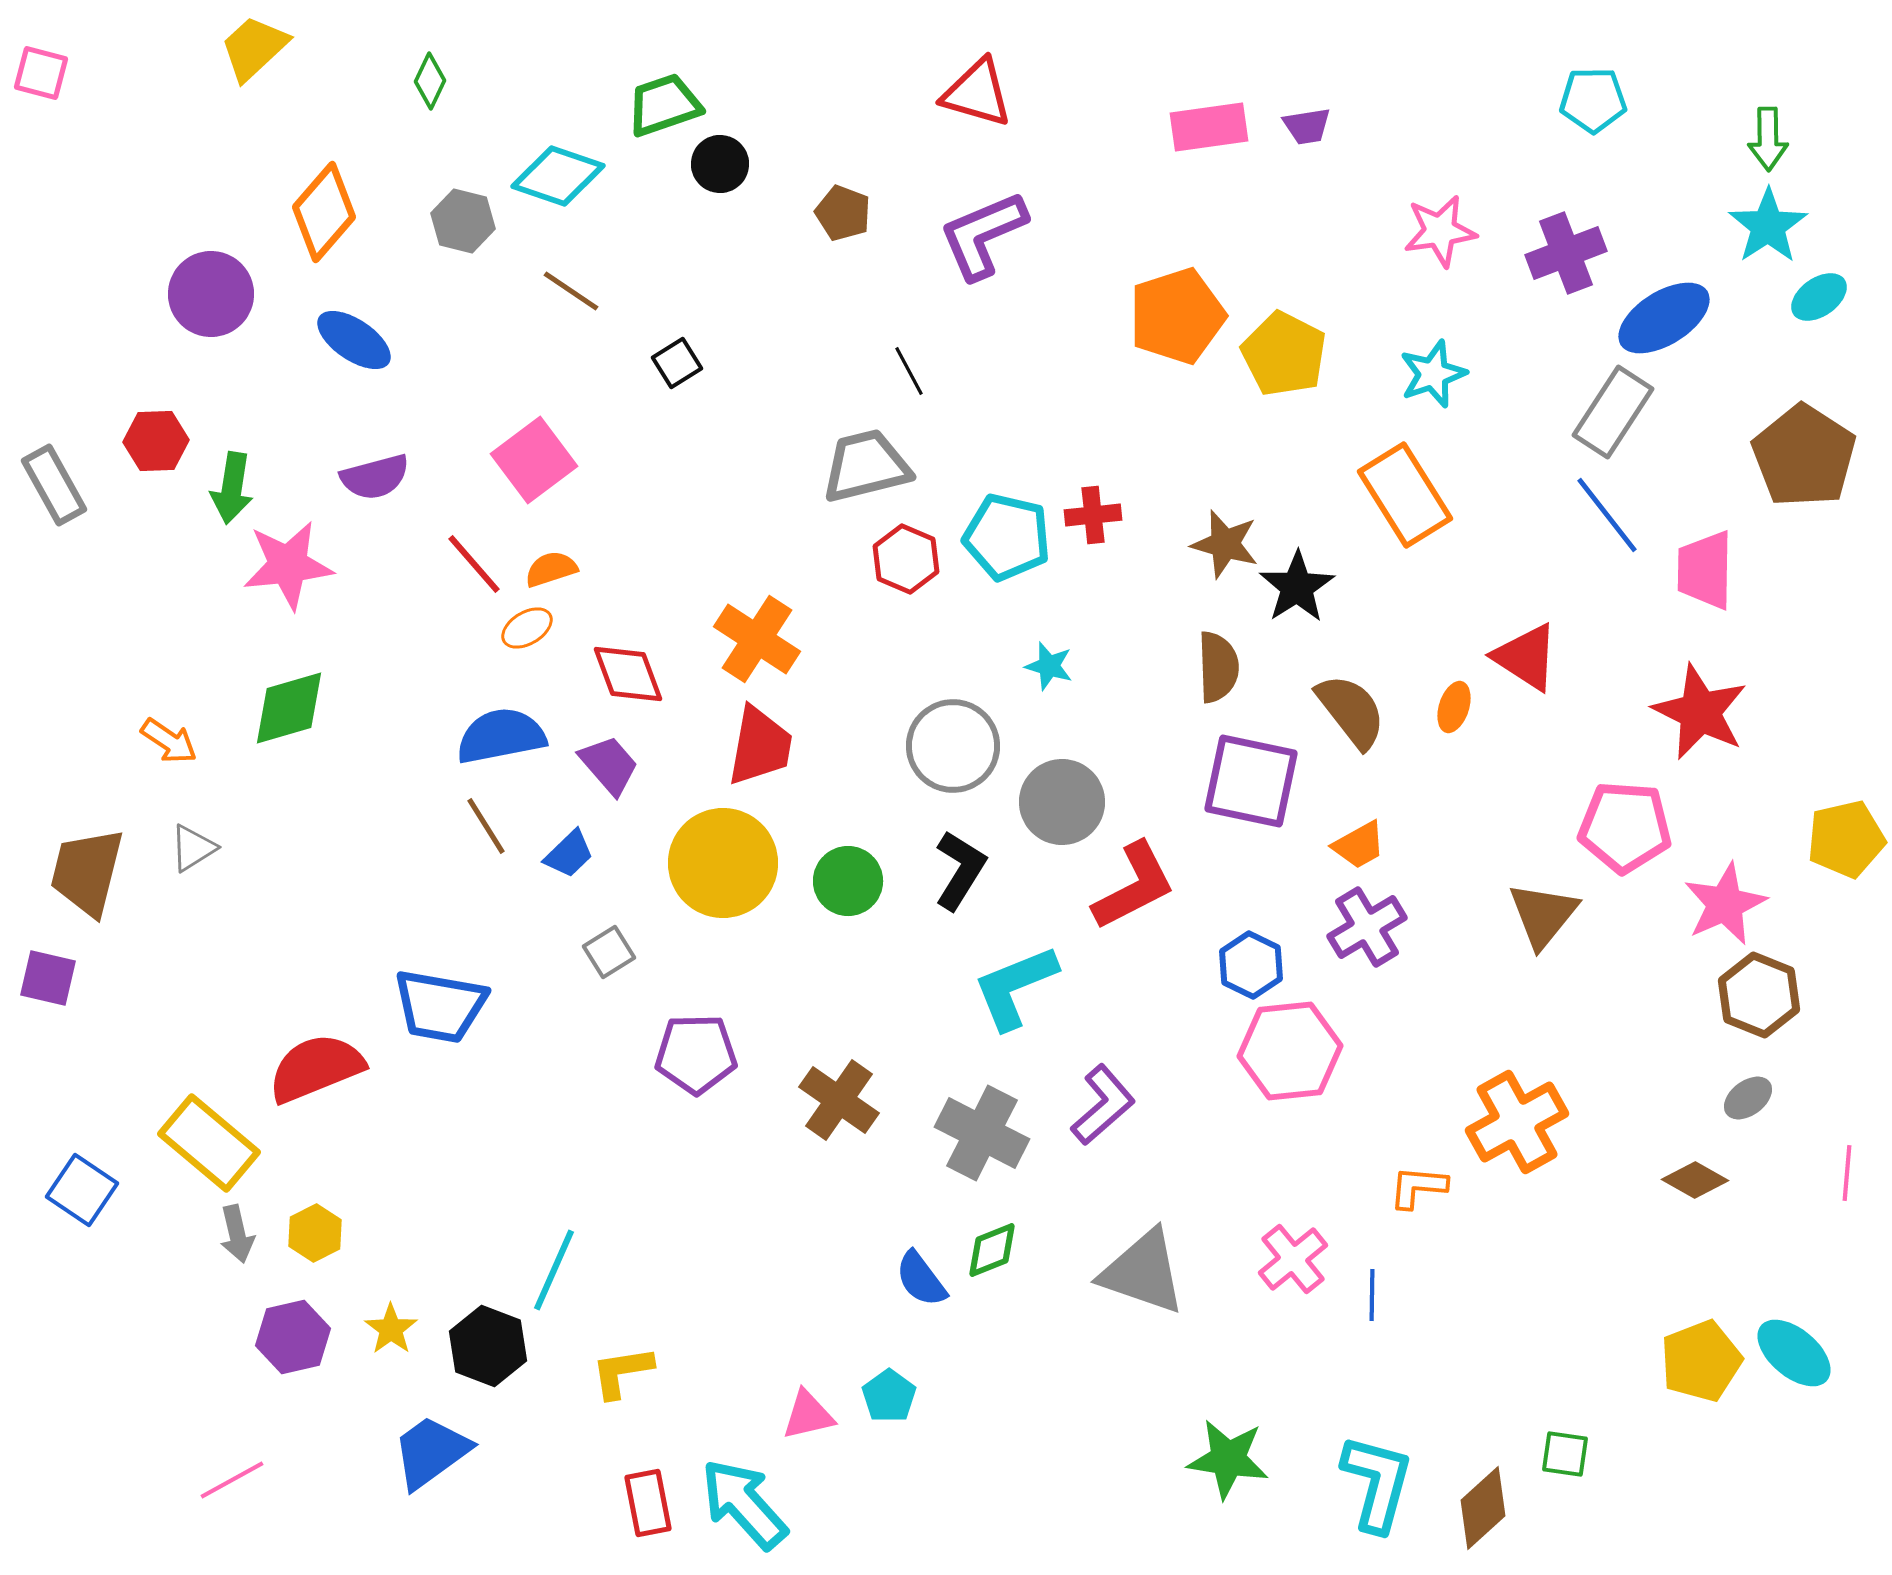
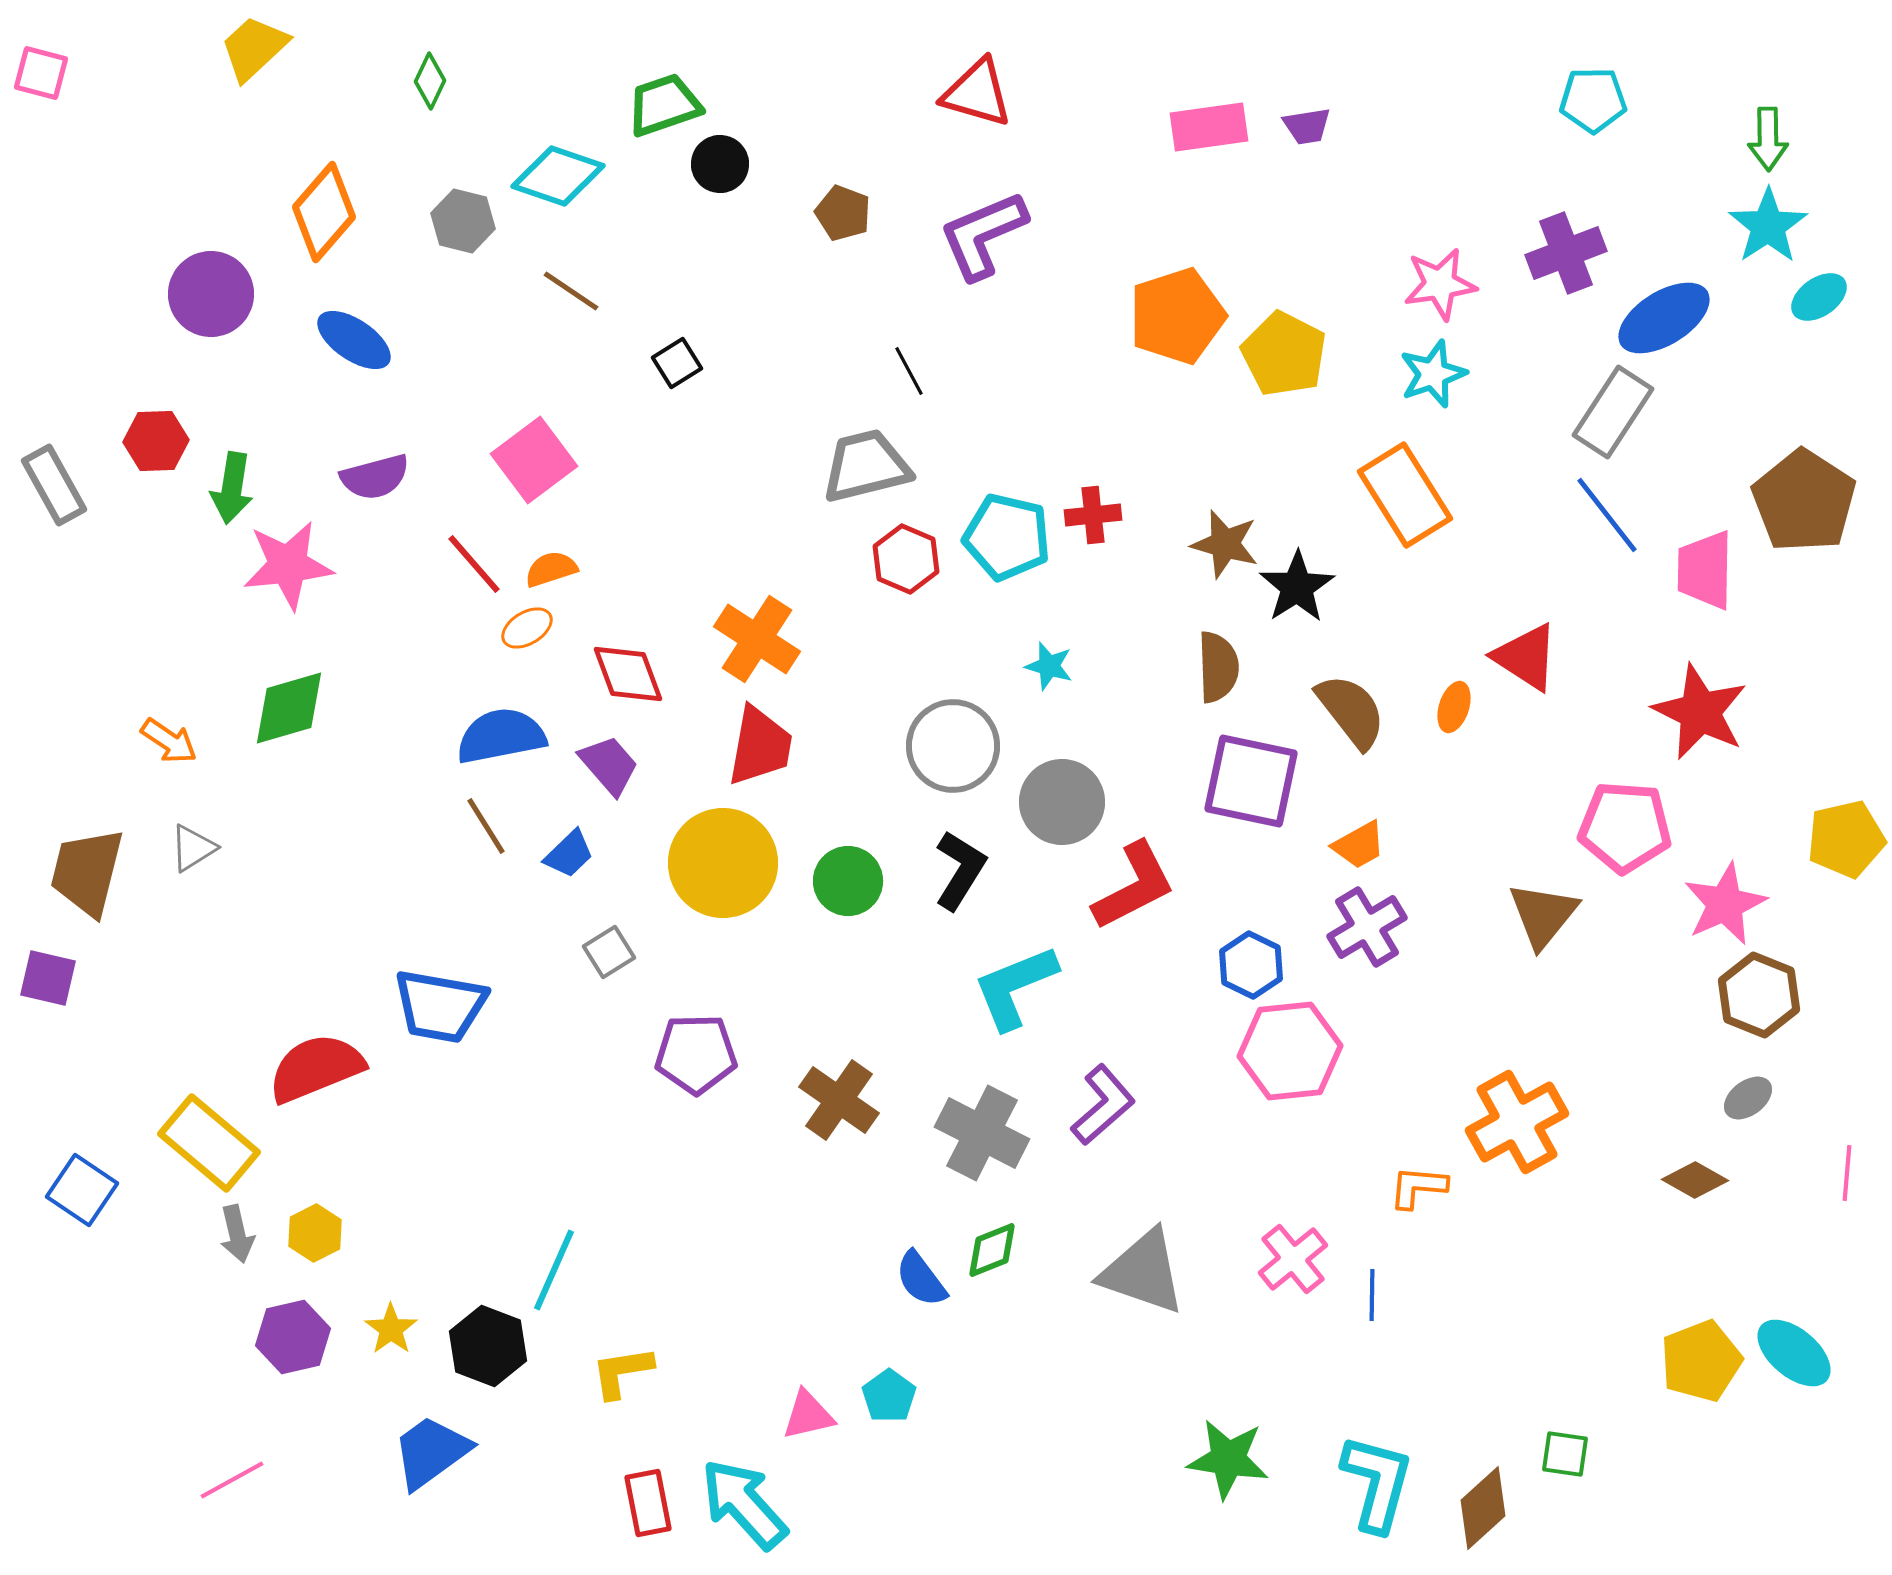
pink star at (1440, 231): moved 53 px down
brown pentagon at (1804, 456): moved 45 px down
